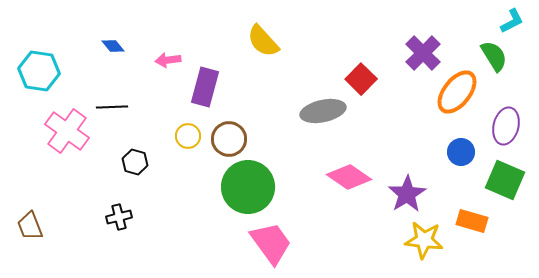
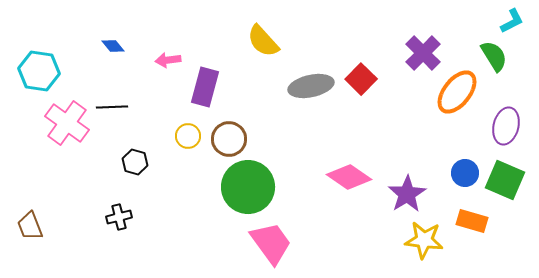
gray ellipse: moved 12 px left, 25 px up
pink cross: moved 8 px up
blue circle: moved 4 px right, 21 px down
